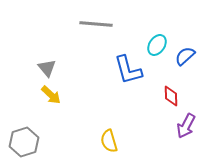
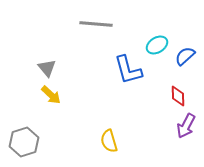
cyan ellipse: rotated 25 degrees clockwise
red diamond: moved 7 px right
